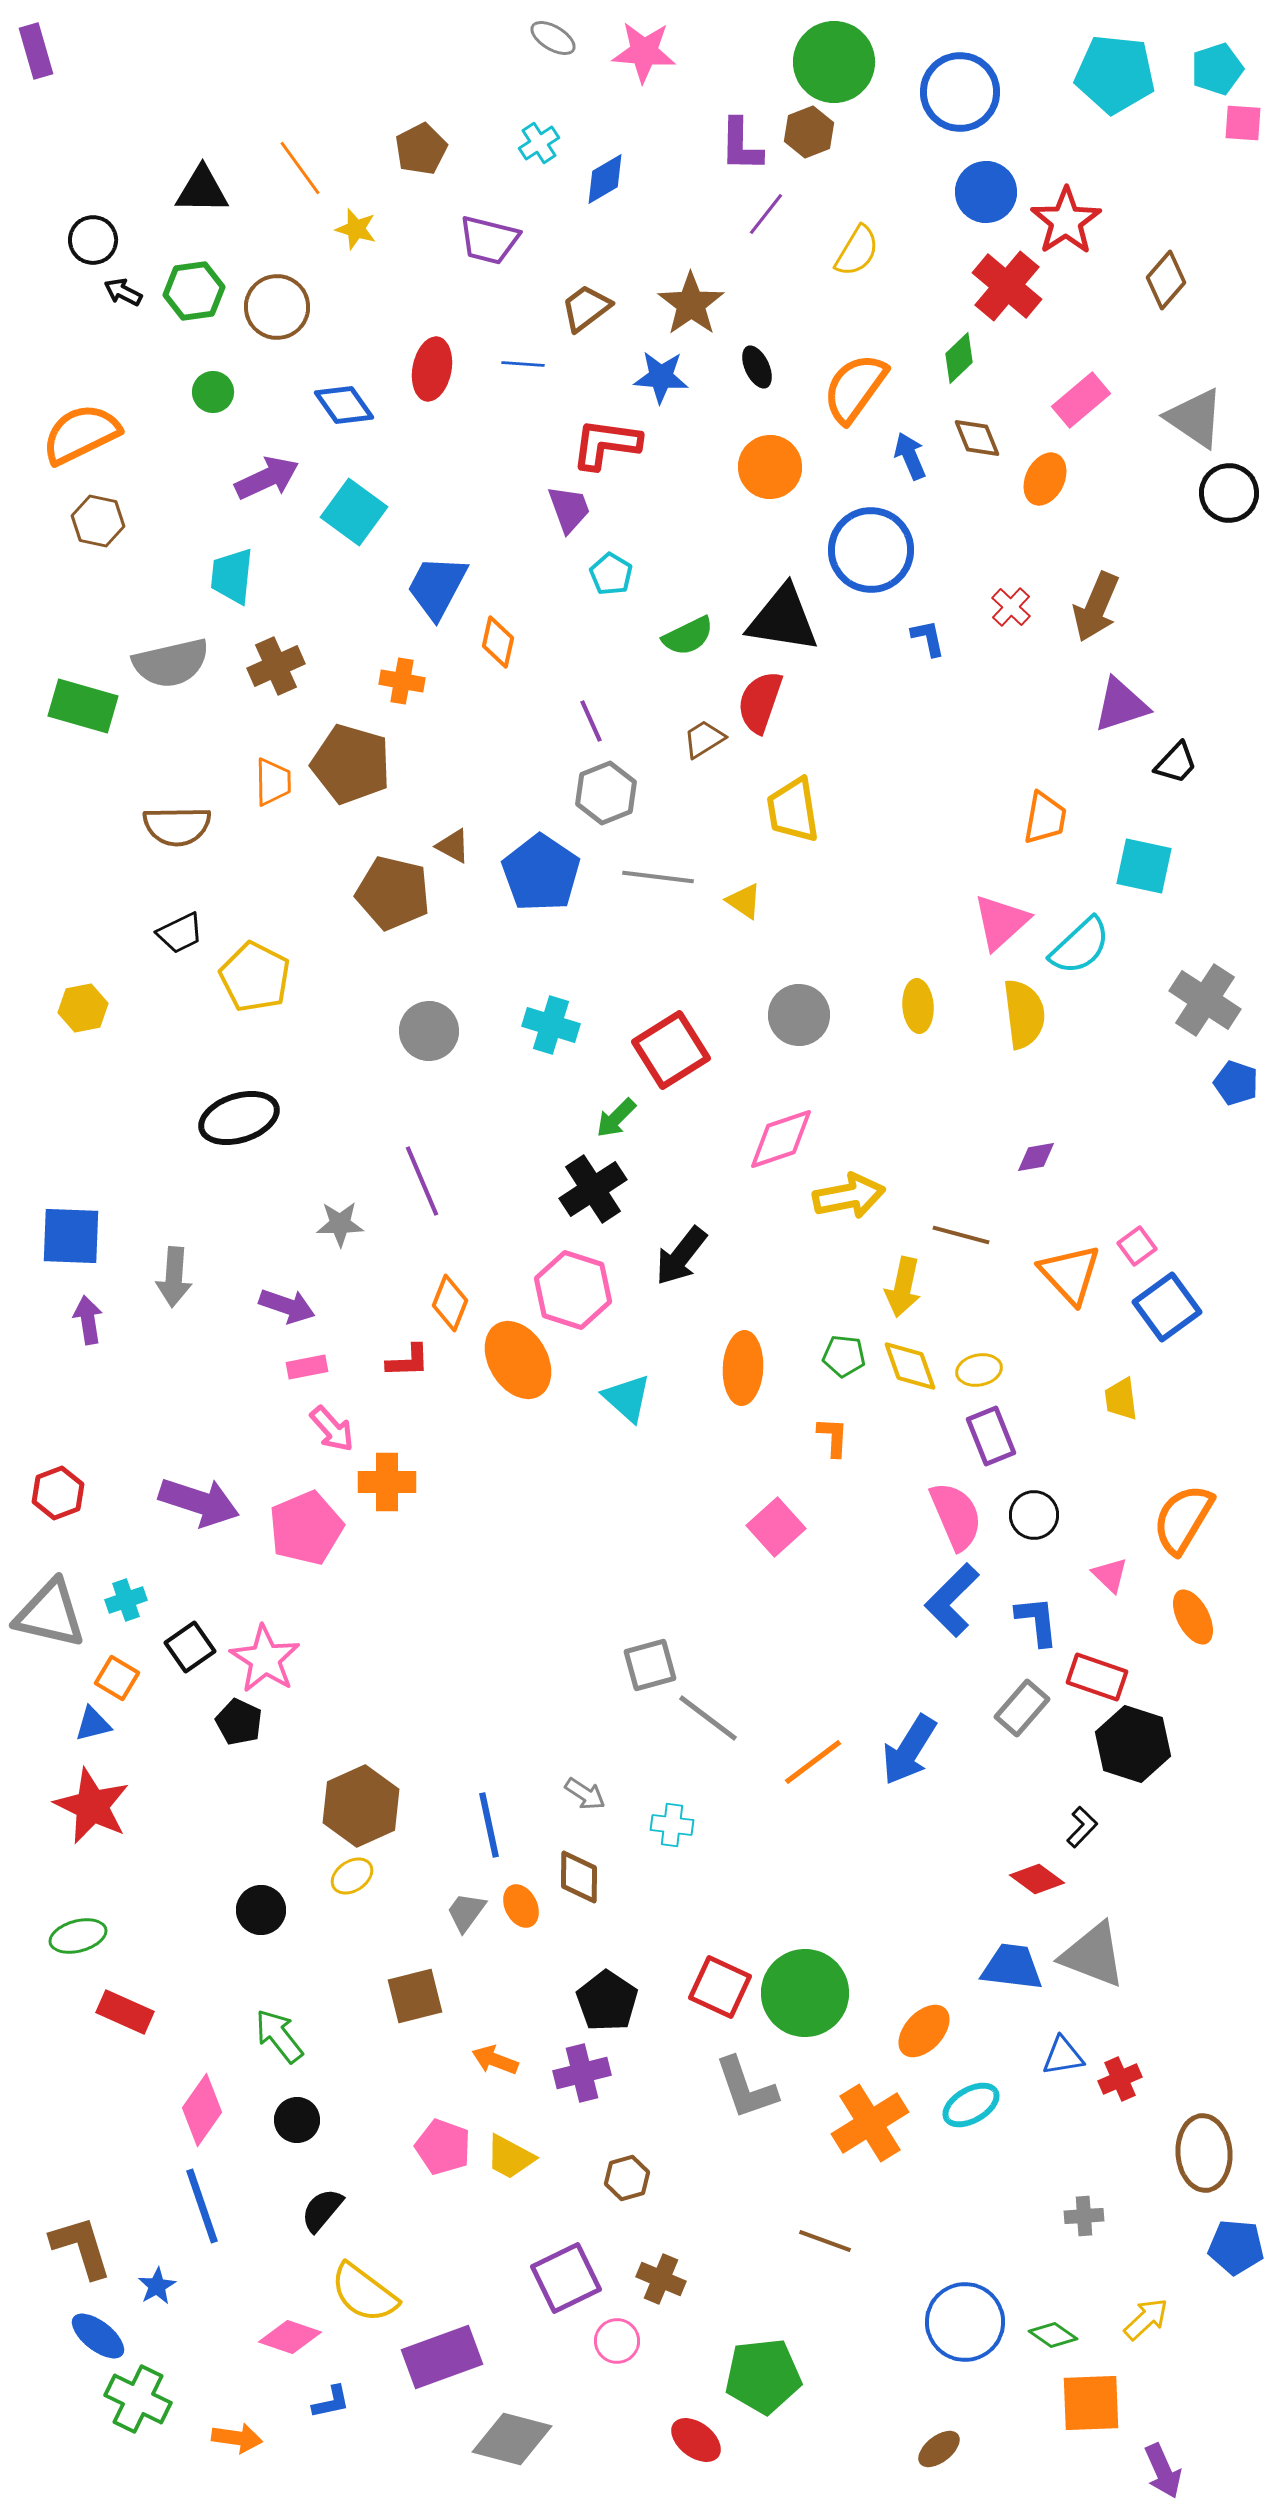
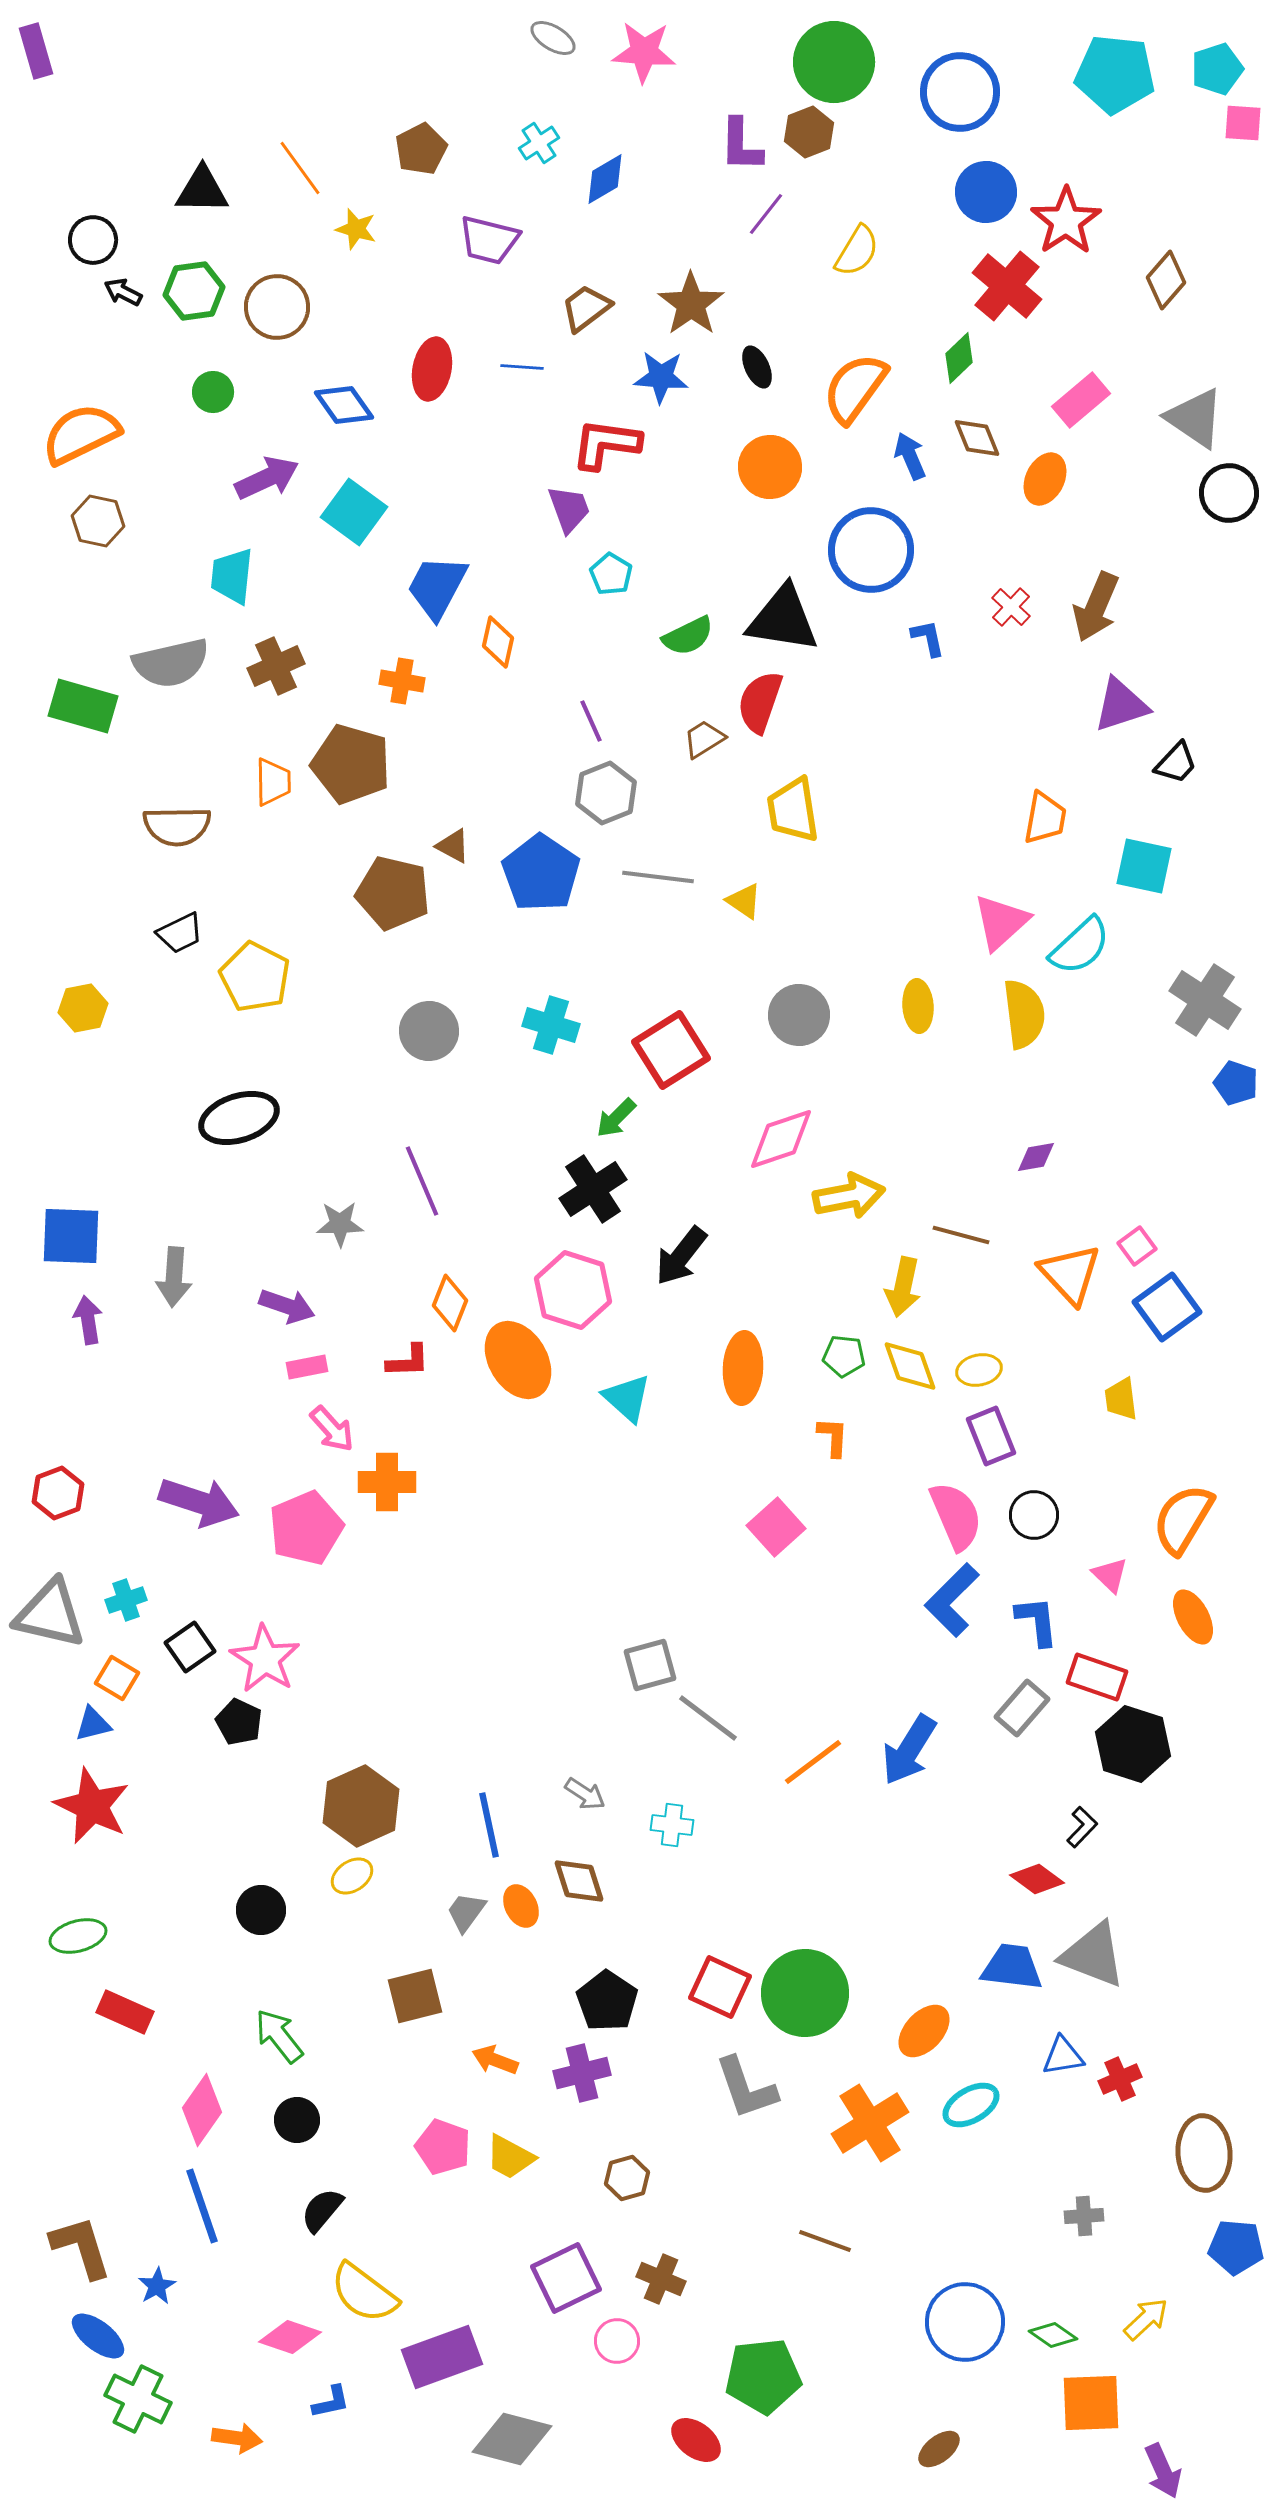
blue line at (523, 364): moved 1 px left, 3 px down
brown diamond at (579, 1877): moved 4 px down; rotated 18 degrees counterclockwise
